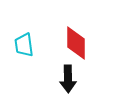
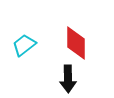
cyan trapezoid: rotated 60 degrees clockwise
